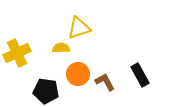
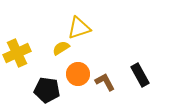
yellow semicircle: rotated 30 degrees counterclockwise
black pentagon: moved 1 px right, 1 px up
